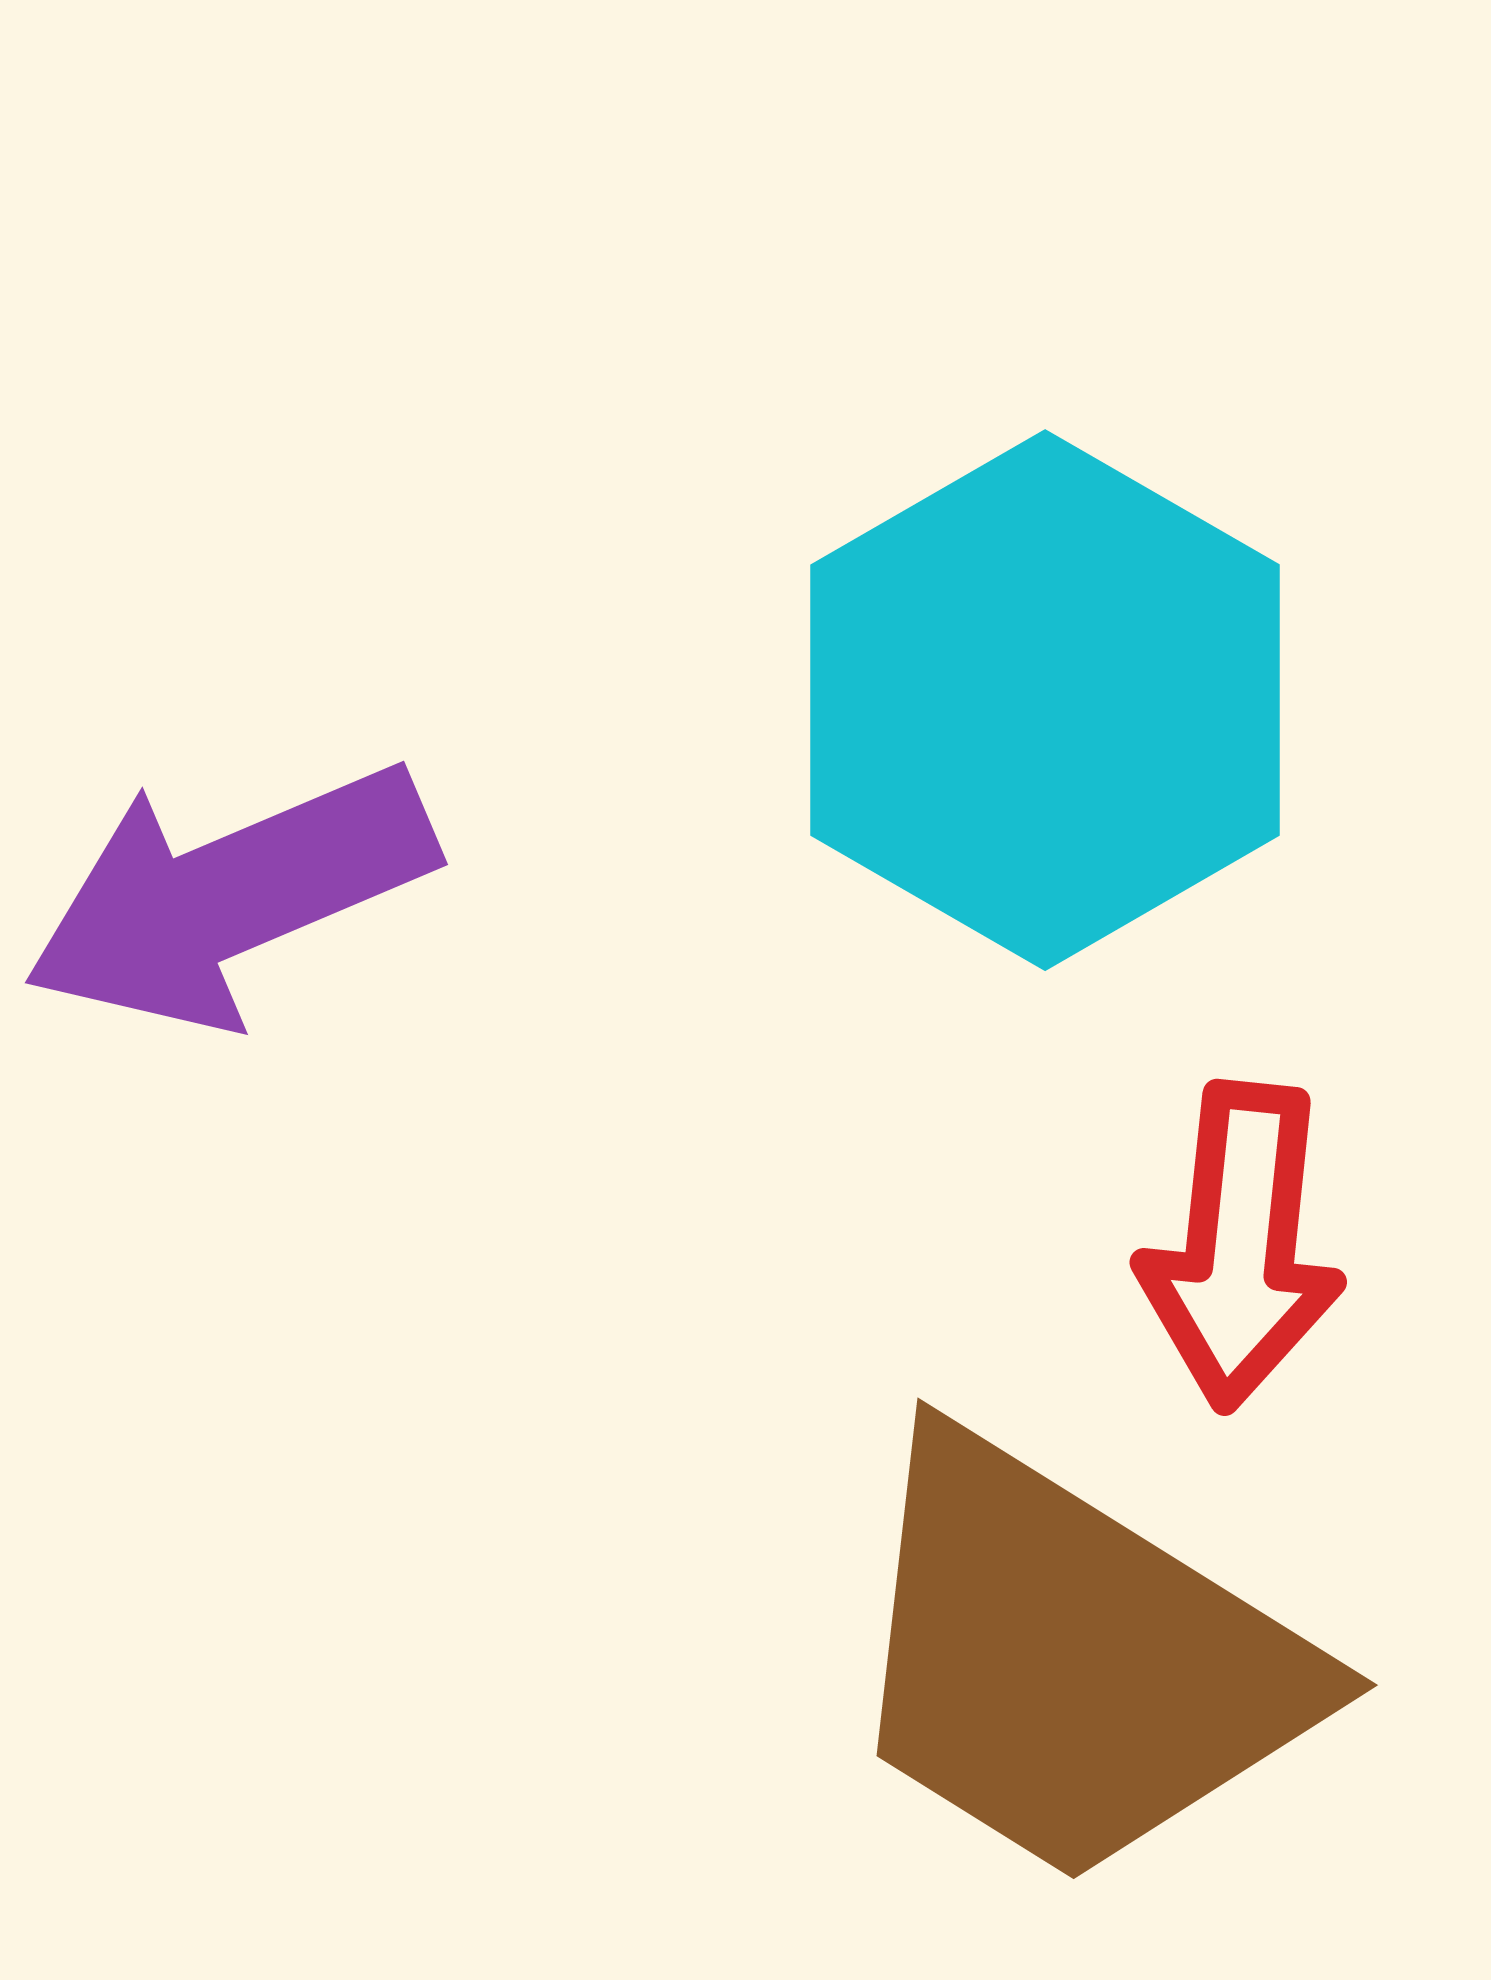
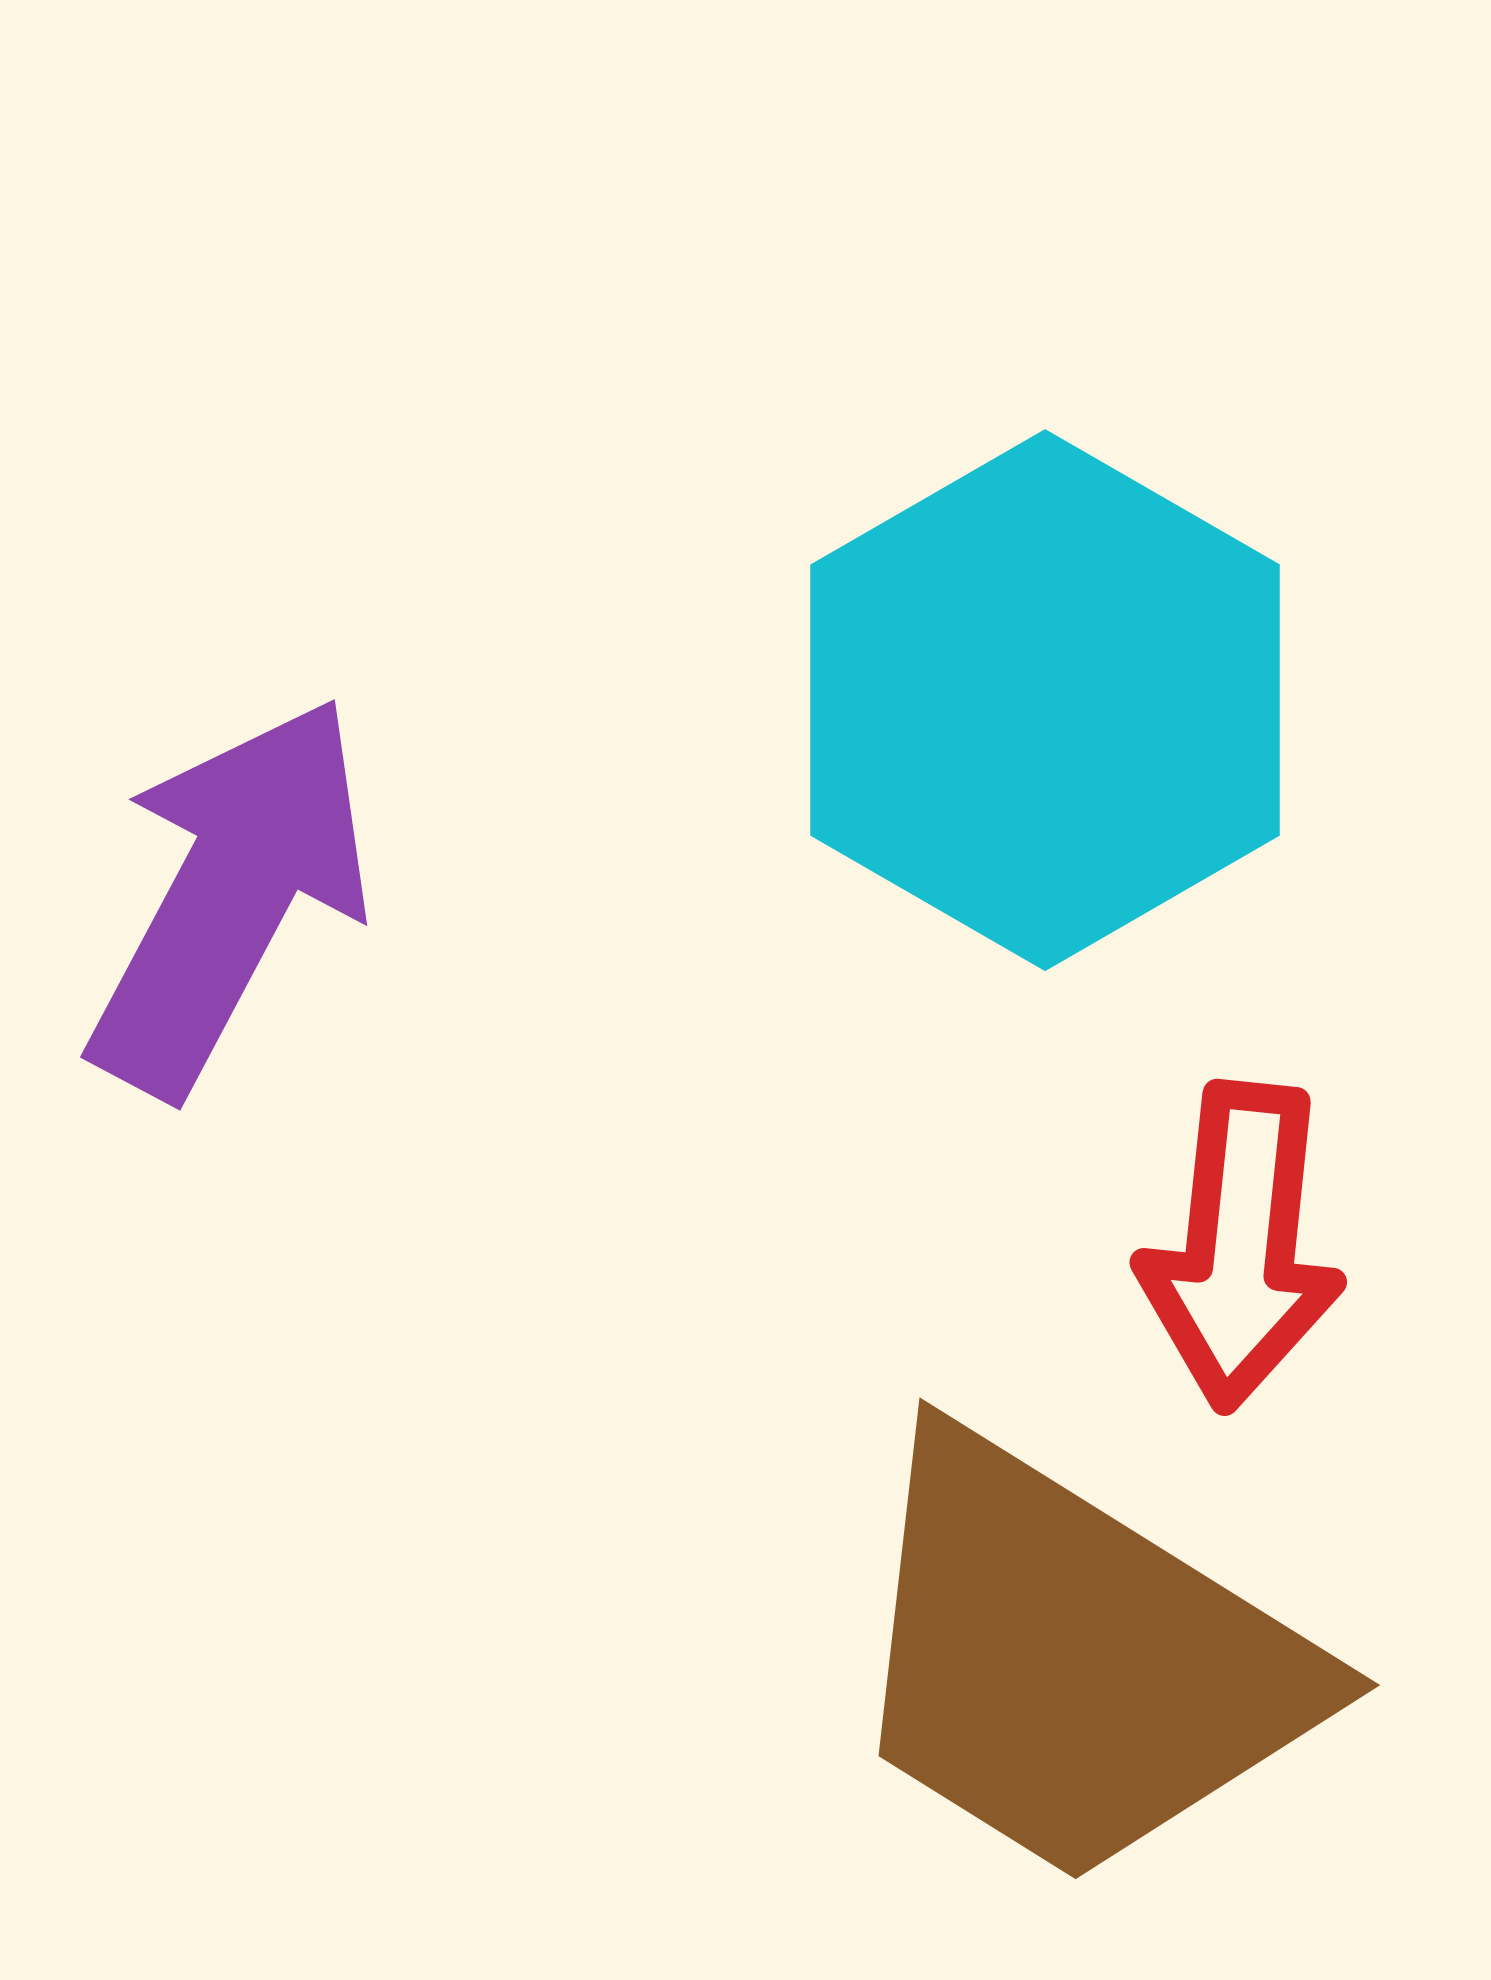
purple arrow: rotated 141 degrees clockwise
brown trapezoid: moved 2 px right
